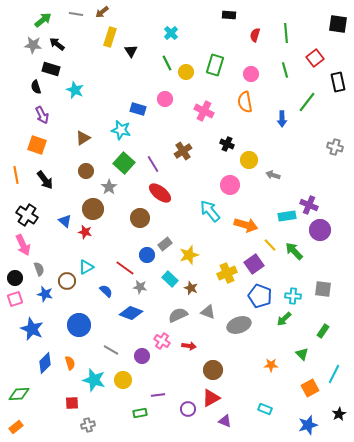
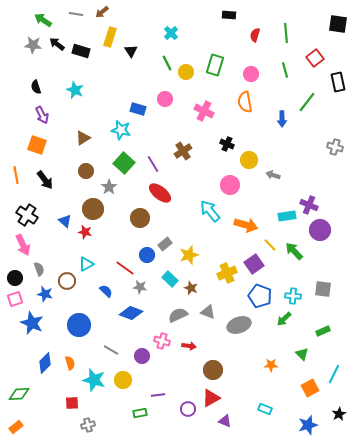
green arrow at (43, 20): rotated 108 degrees counterclockwise
black rectangle at (51, 69): moved 30 px right, 18 px up
cyan triangle at (86, 267): moved 3 px up
blue star at (32, 329): moved 6 px up
green rectangle at (323, 331): rotated 32 degrees clockwise
pink cross at (162, 341): rotated 14 degrees counterclockwise
